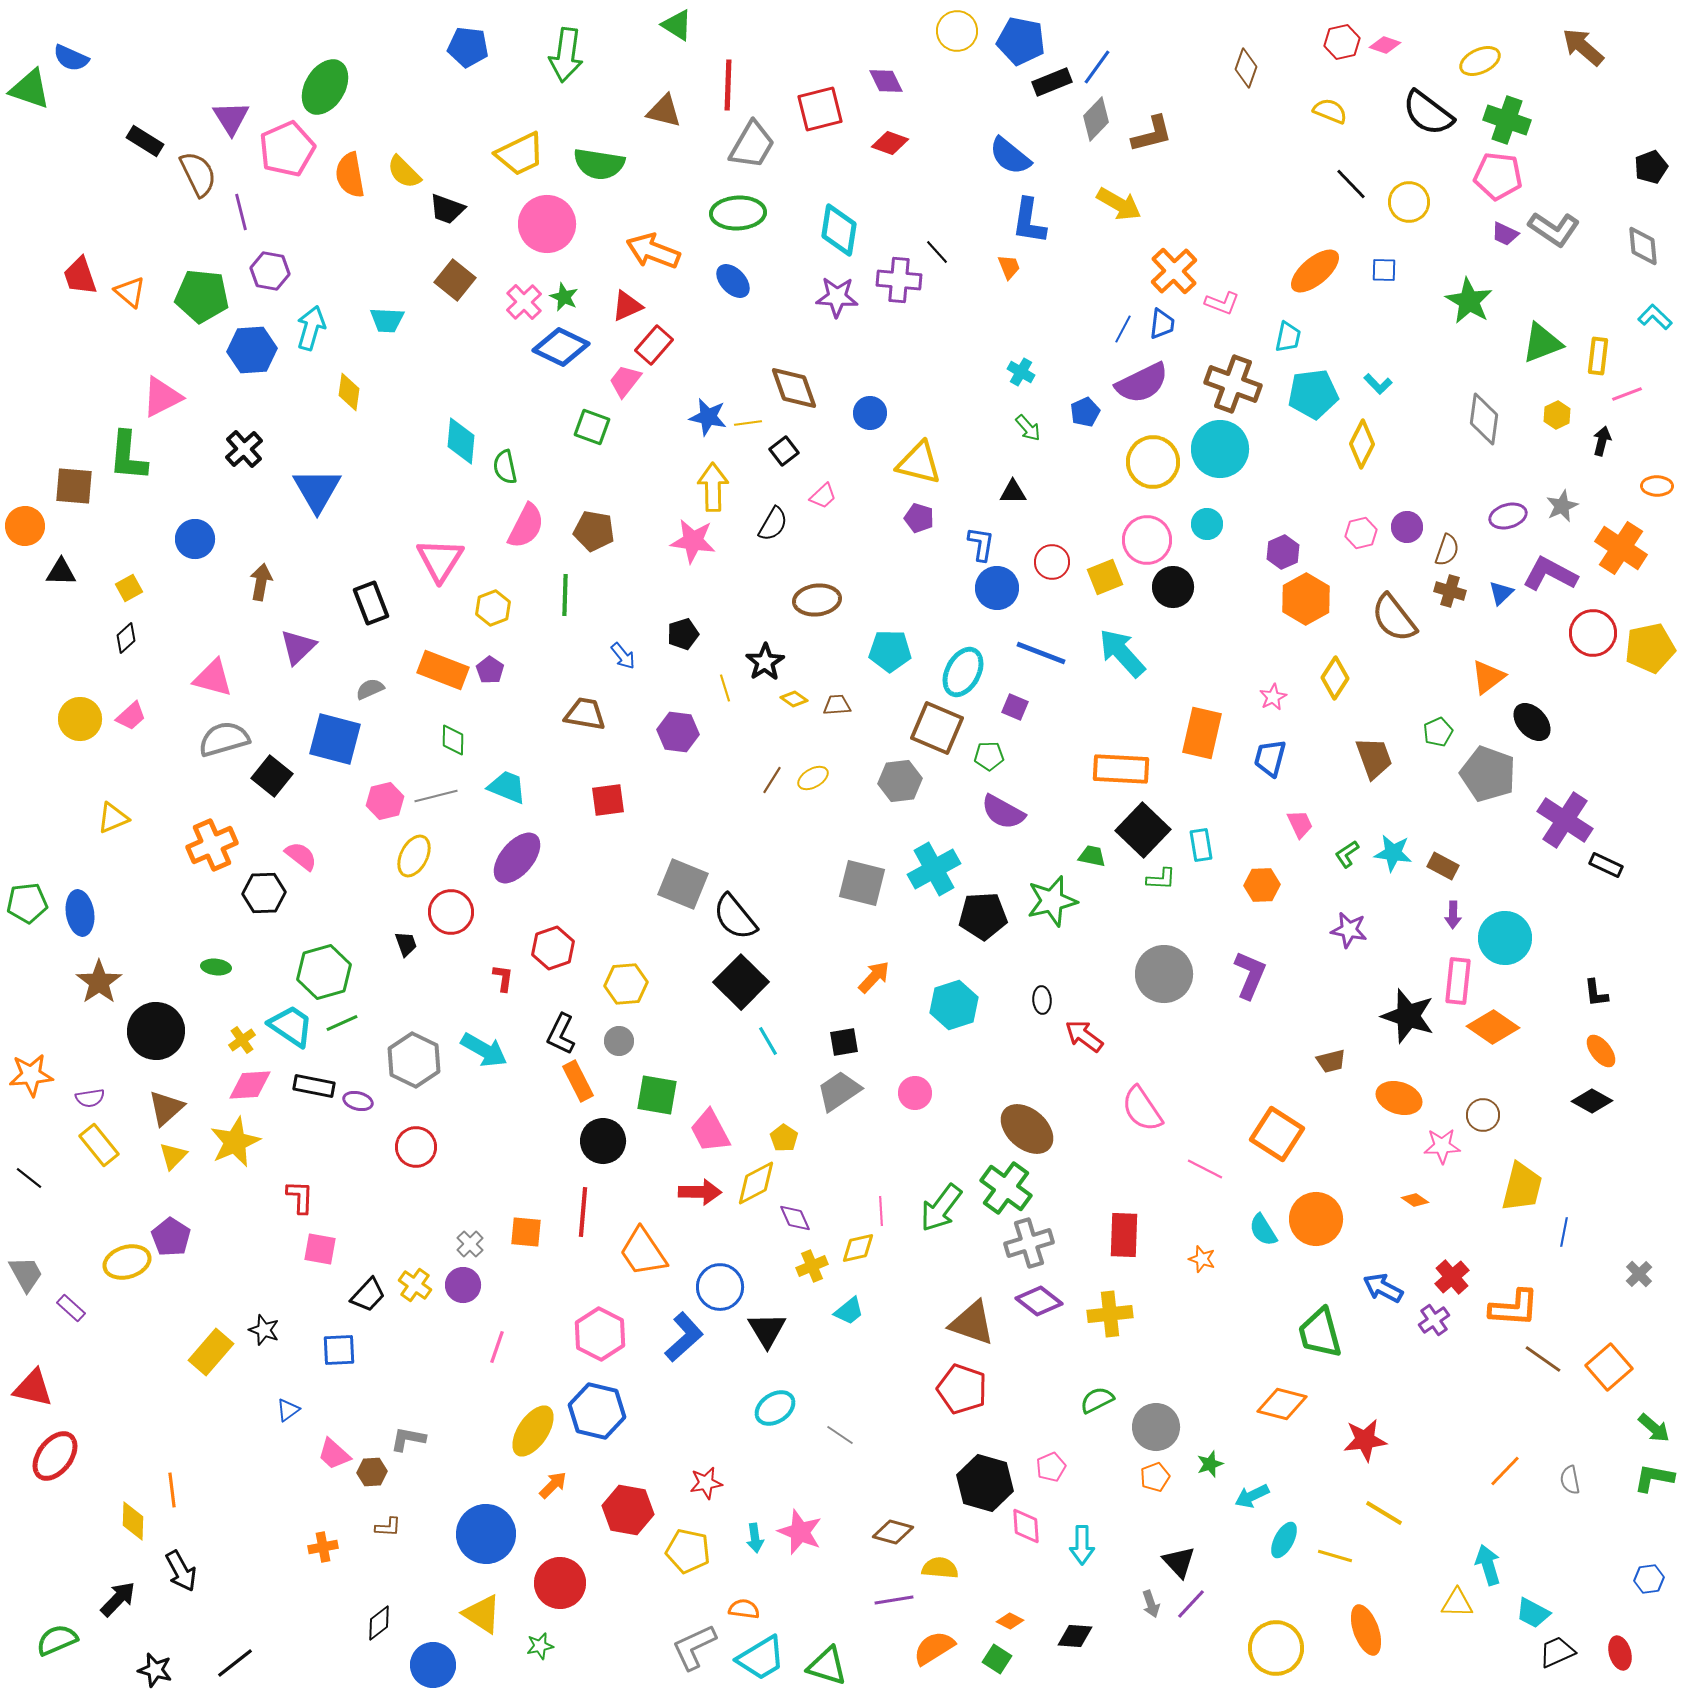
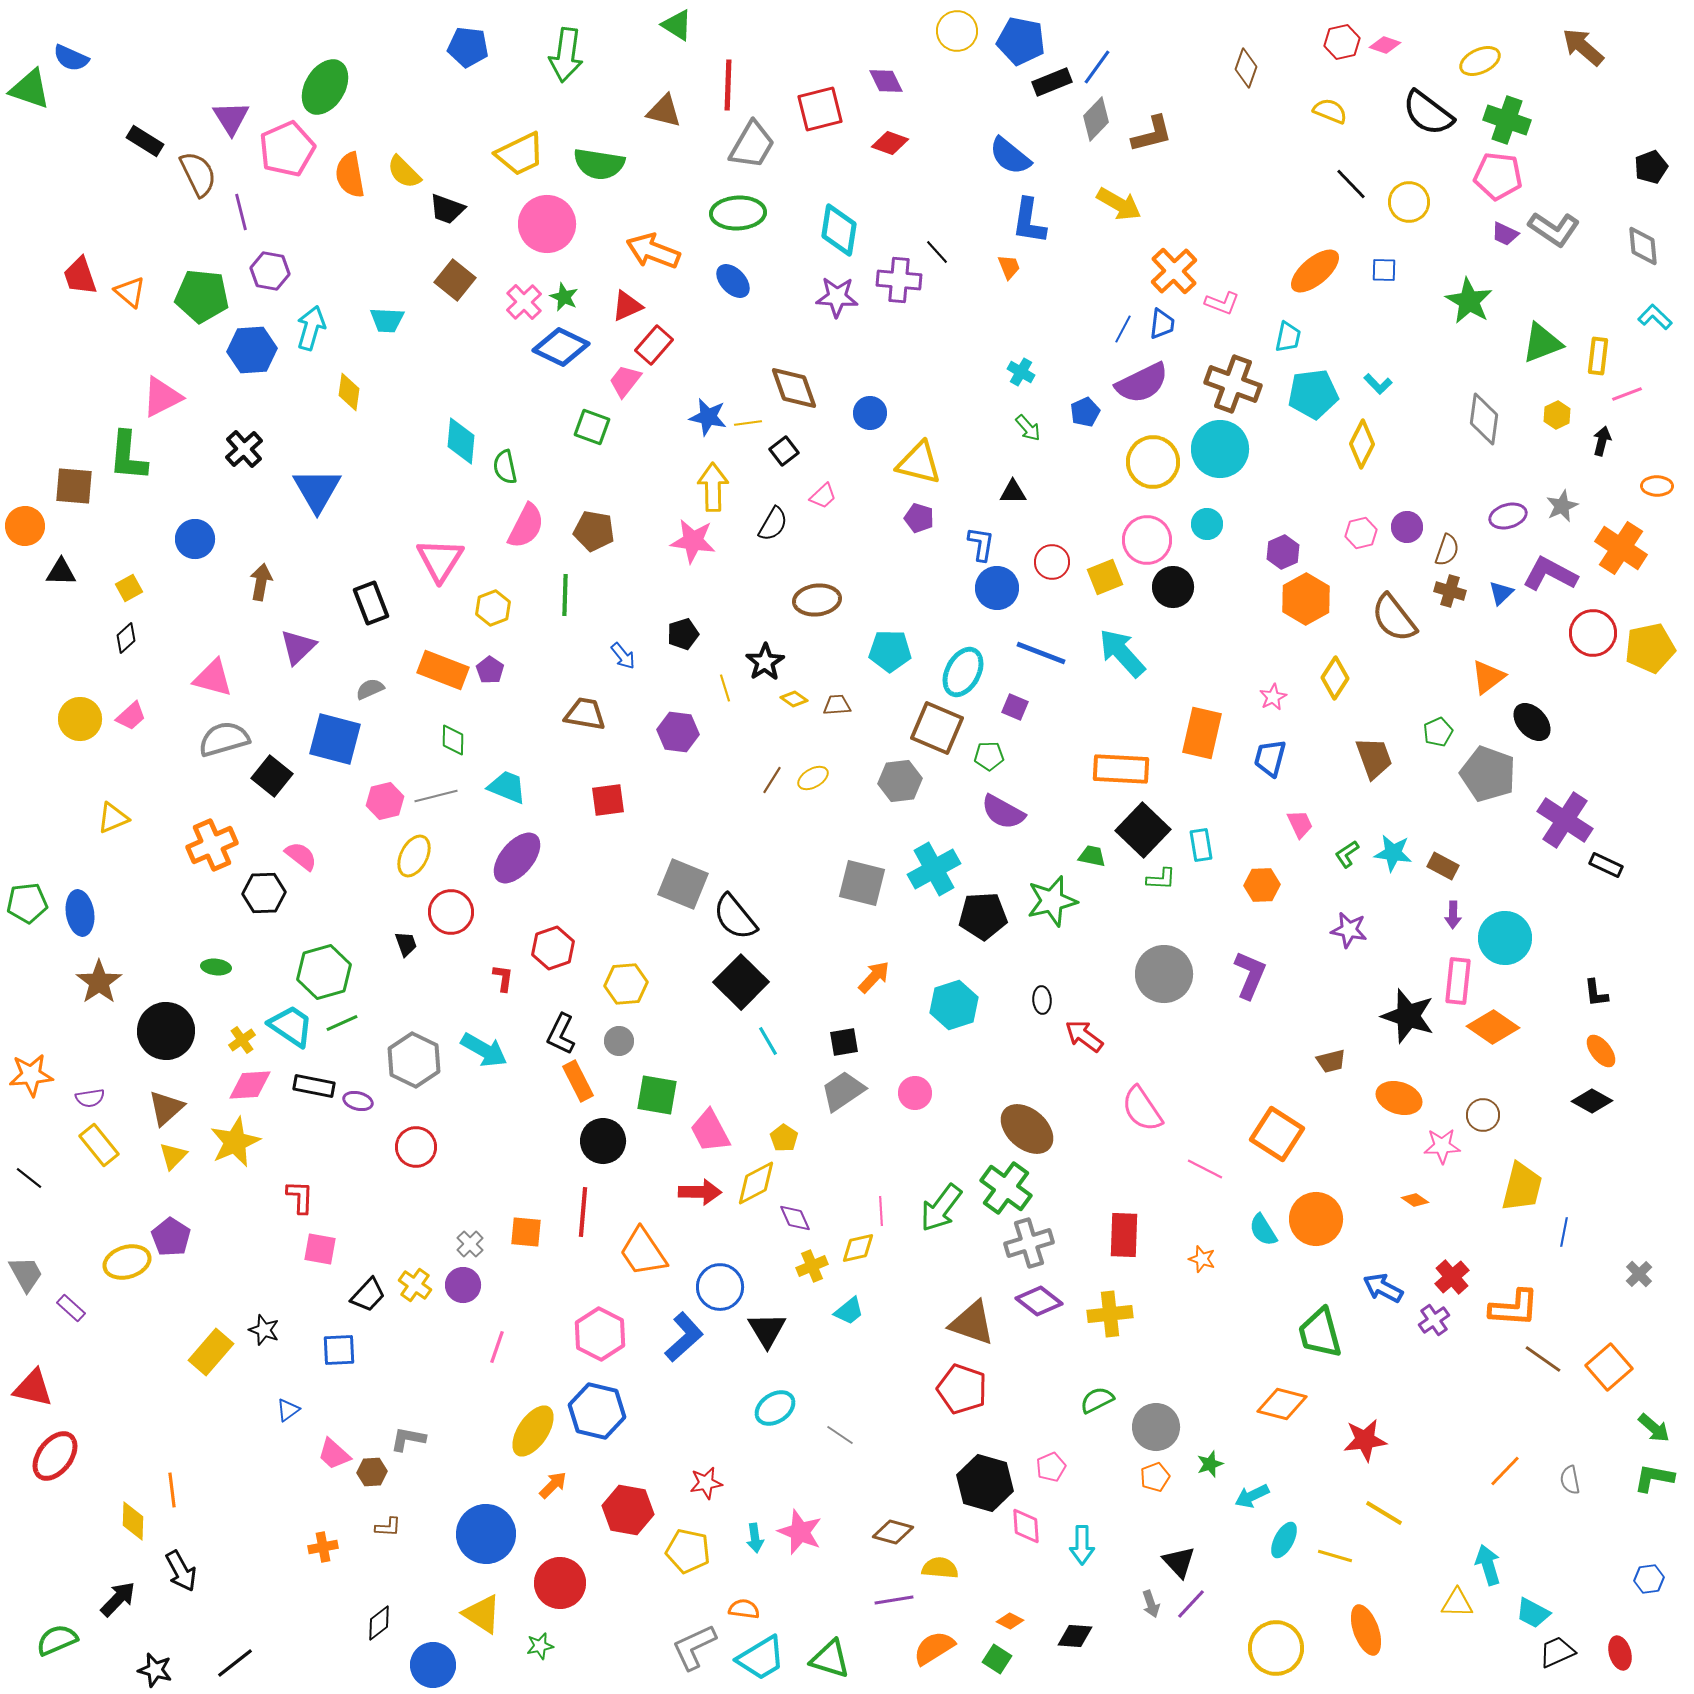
black circle at (156, 1031): moved 10 px right
gray trapezoid at (839, 1091): moved 4 px right
green triangle at (827, 1666): moved 3 px right, 7 px up
